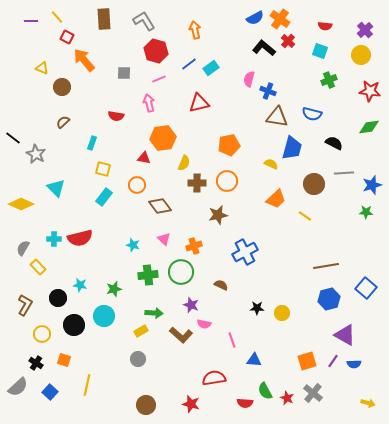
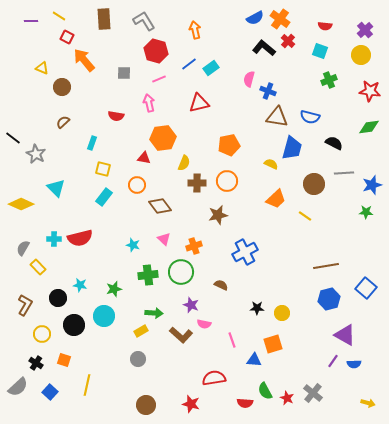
yellow line at (57, 17): moved 2 px right, 1 px up; rotated 16 degrees counterclockwise
blue semicircle at (312, 114): moved 2 px left, 3 px down
orange square at (307, 361): moved 34 px left, 17 px up
